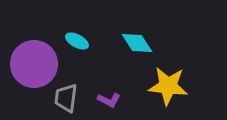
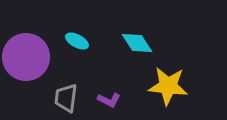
purple circle: moved 8 px left, 7 px up
